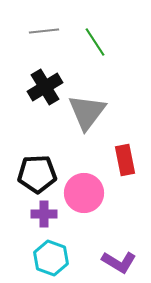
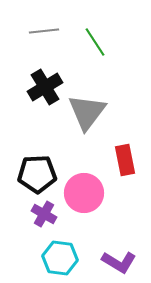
purple cross: rotated 30 degrees clockwise
cyan hexagon: moved 9 px right; rotated 12 degrees counterclockwise
